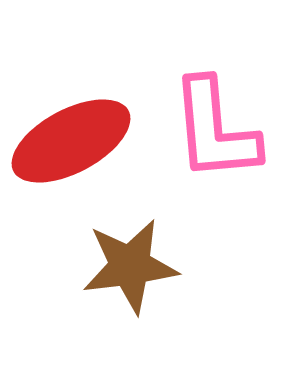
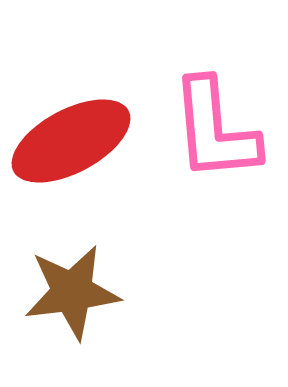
brown star: moved 58 px left, 26 px down
